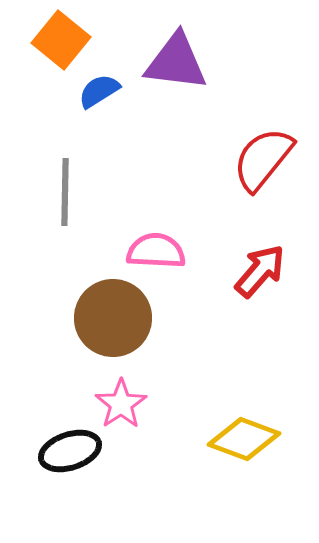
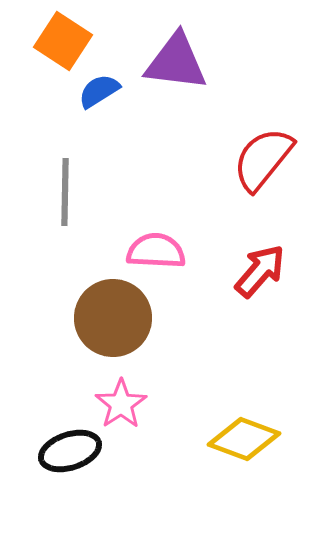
orange square: moved 2 px right, 1 px down; rotated 6 degrees counterclockwise
